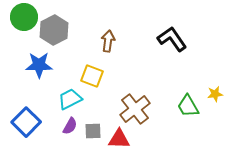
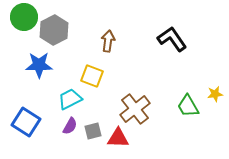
blue square: rotated 12 degrees counterclockwise
gray square: rotated 12 degrees counterclockwise
red triangle: moved 1 px left, 1 px up
